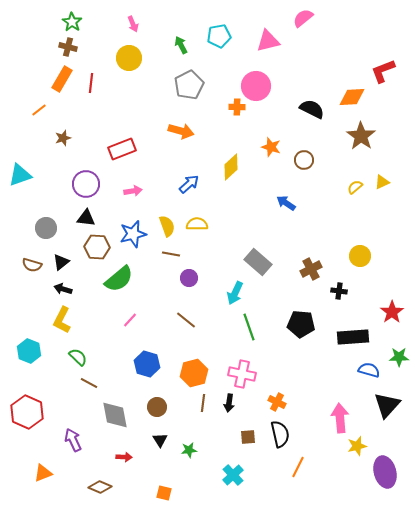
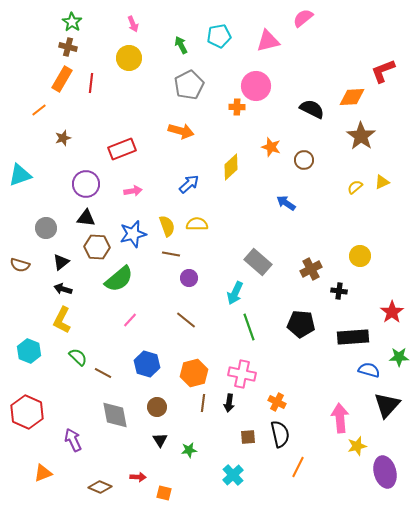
brown semicircle at (32, 265): moved 12 px left
brown line at (89, 383): moved 14 px right, 10 px up
red arrow at (124, 457): moved 14 px right, 20 px down
